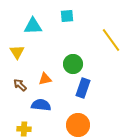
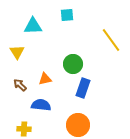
cyan square: moved 1 px up
